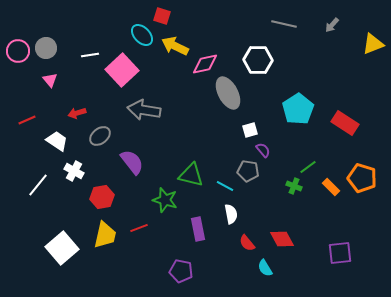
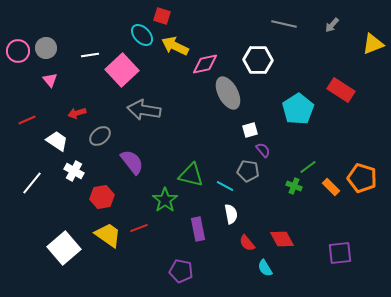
red rectangle at (345, 123): moved 4 px left, 33 px up
white line at (38, 185): moved 6 px left, 2 px up
green star at (165, 200): rotated 20 degrees clockwise
yellow trapezoid at (105, 235): moved 3 px right; rotated 68 degrees counterclockwise
white square at (62, 248): moved 2 px right
